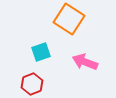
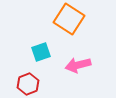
pink arrow: moved 7 px left, 3 px down; rotated 35 degrees counterclockwise
red hexagon: moved 4 px left
